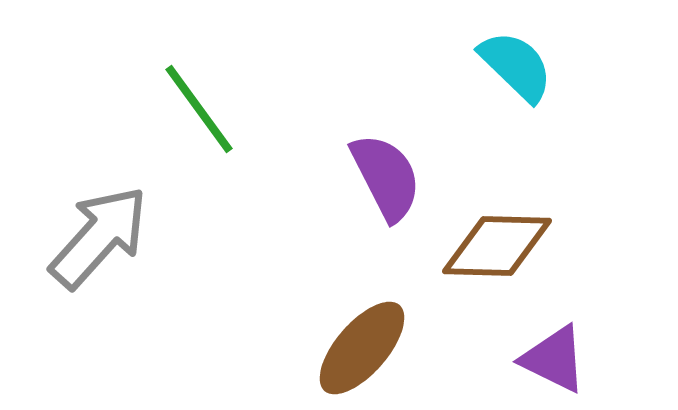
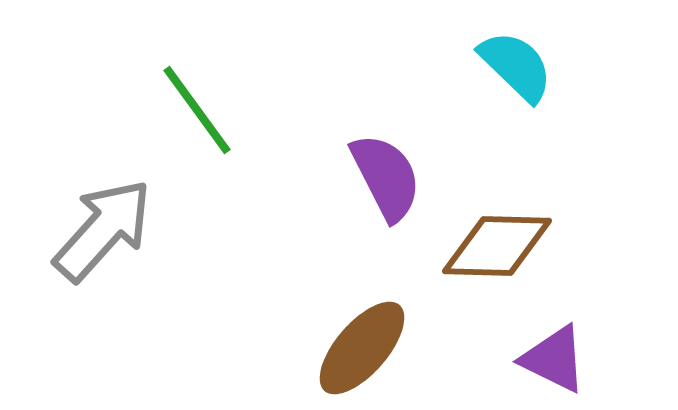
green line: moved 2 px left, 1 px down
gray arrow: moved 4 px right, 7 px up
